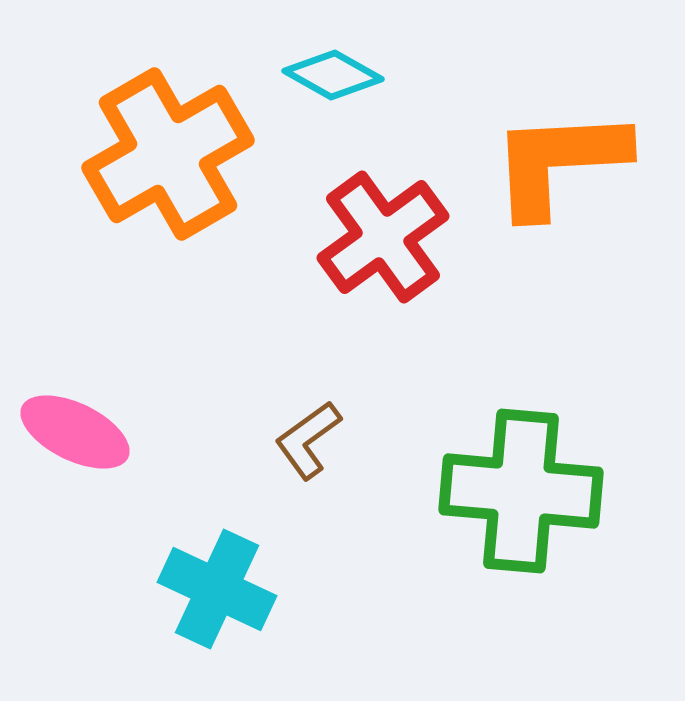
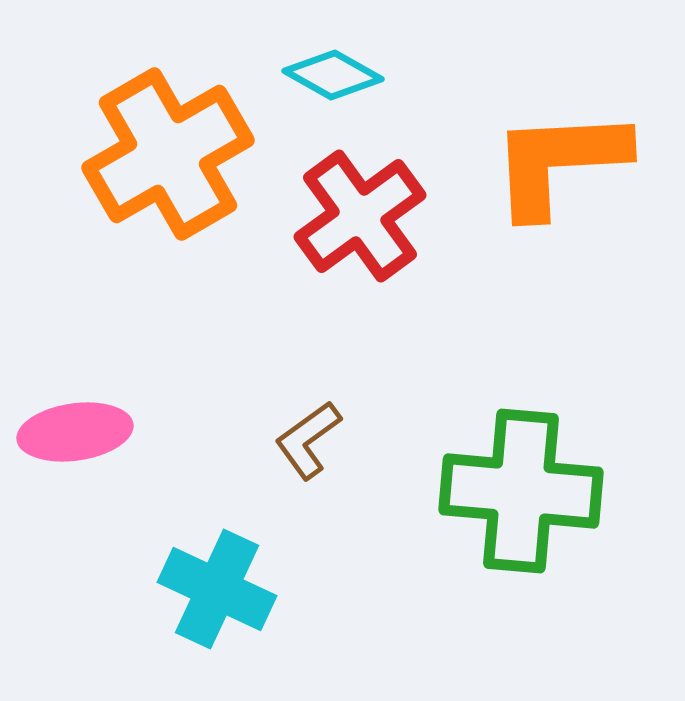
red cross: moved 23 px left, 21 px up
pink ellipse: rotated 34 degrees counterclockwise
